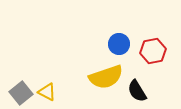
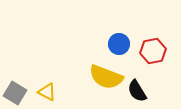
yellow semicircle: rotated 40 degrees clockwise
gray square: moved 6 px left; rotated 20 degrees counterclockwise
